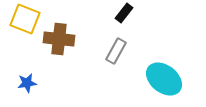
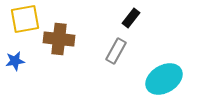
black rectangle: moved 7 px right, 5 px down
yellow square: rotated 32 degrees counterclockwise
cyan ellipse: rotated 69 degrees counterclockwise
blue star: moved 12 px left, 22 px up
